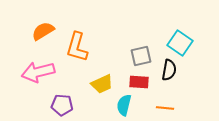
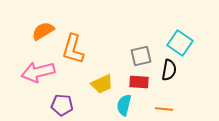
orange L-shape: moved 4 px left, 2 px down
orange line: moved 1 px left, 1 px down
